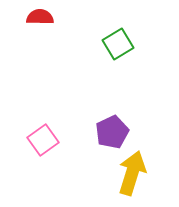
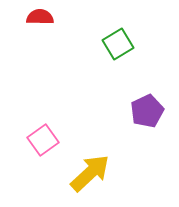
purple pentagon: moved 35 px right, 21 px up
yellow arrow: moved 42 px left; rotated 30 degrees clockwise
